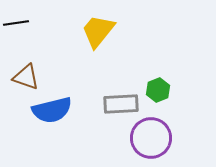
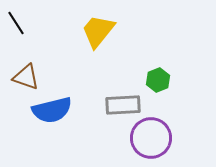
black line: rotated 65 degrees clockwise
green hexagon: moved 10 px up
gray rectangle: moved 2 px right, 1 px down
